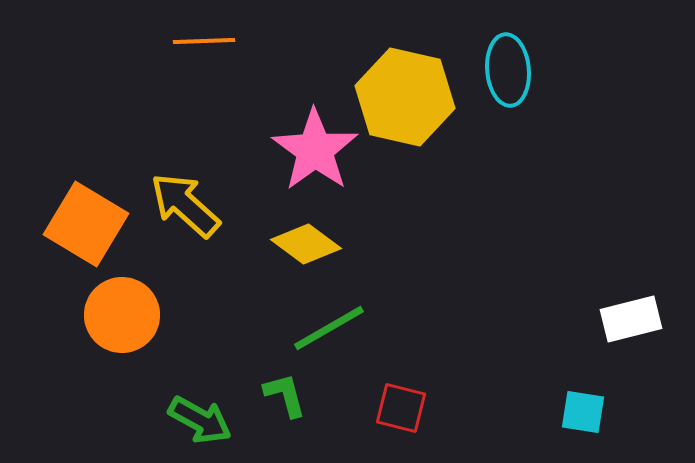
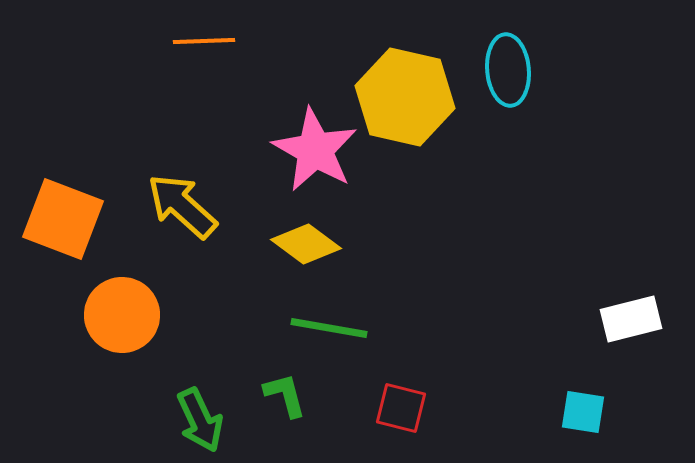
pink star: rotated 6 degrees counterclockwise
yellow arrow: moved 3 px left, 1 px down
orange square: moved 23 px left, 5 px up; rotated 10 degrees counterclockwise
green line: rotated 40 degrees clockwise
green arrow: rotated 36 degrees clockwise
